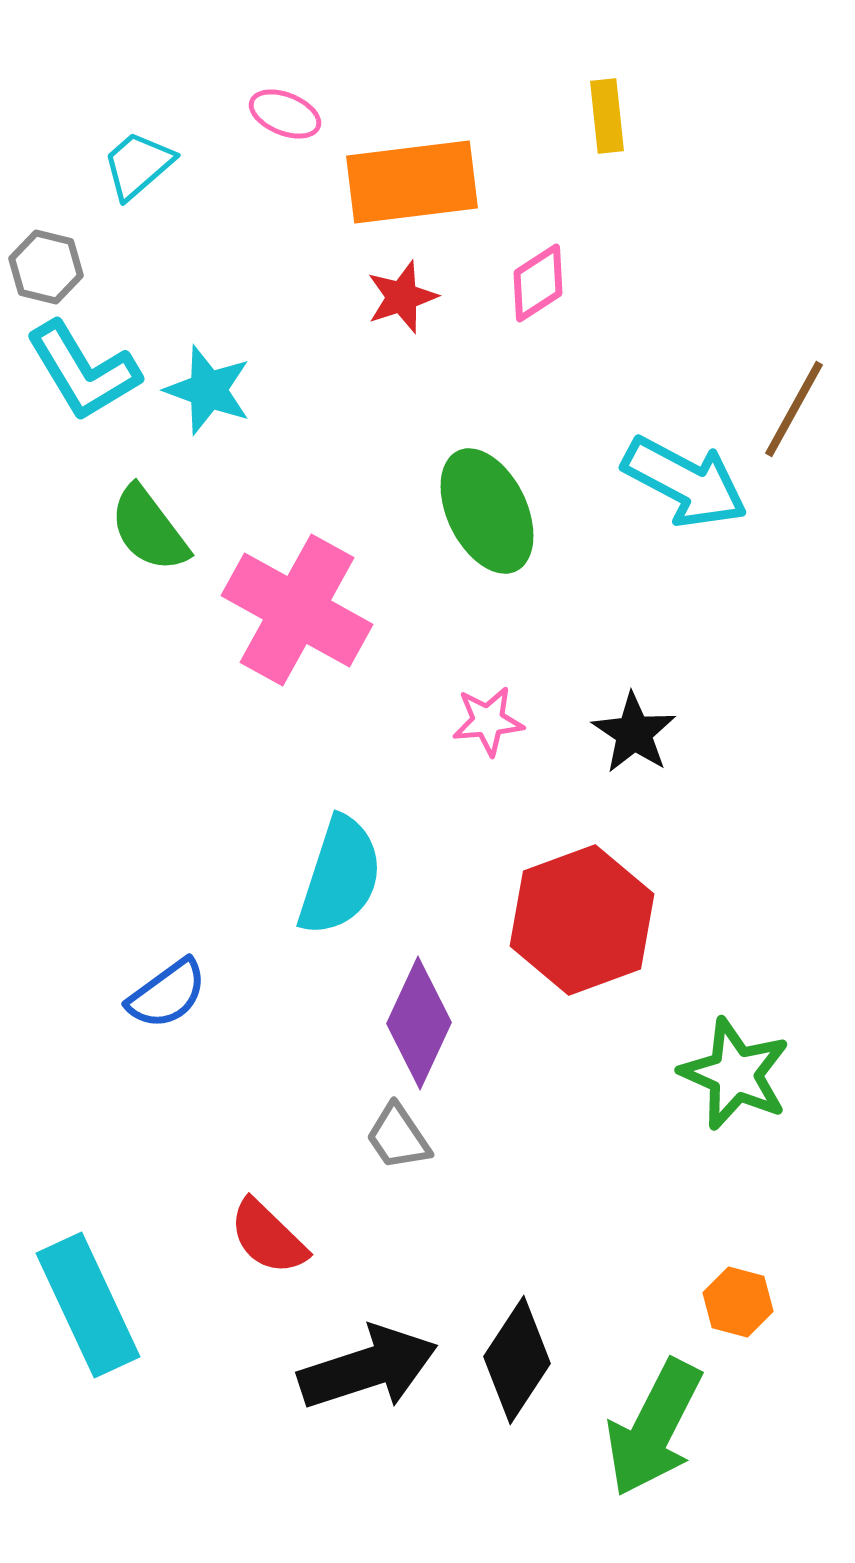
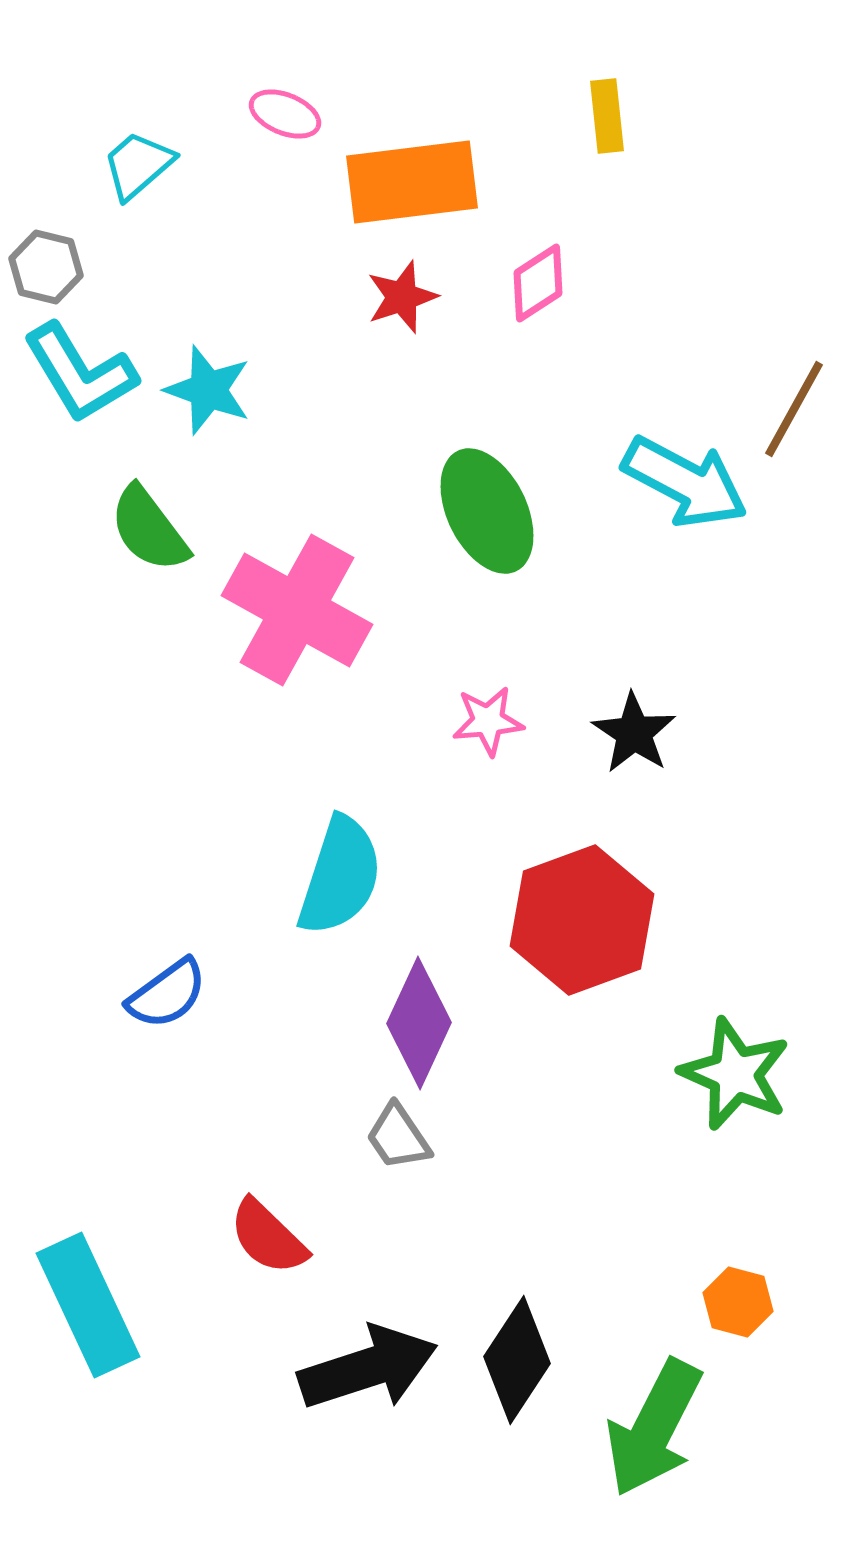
cyan L-shape: moved 3 px left, 2 px down
